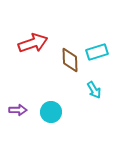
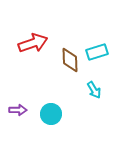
cyan circle: moved 2 px down
